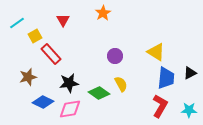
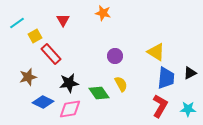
orange star: rotated 28 degrees counterclockwise
green diamond: rotated 20 degrees clockwise
cyan star: moved 1 px left, 1 px up
